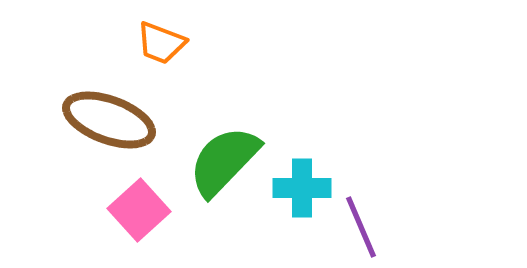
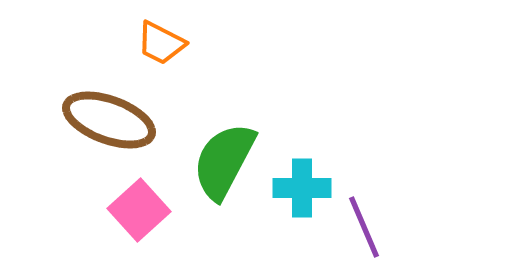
orange trapezoid: rotated 6 degrees clockwise
green semicircle: rotated 16 degrees counterclockwise
purple line: moved 3 px right
